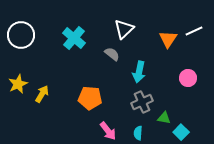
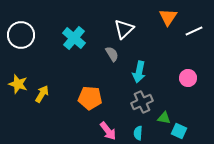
orange triangle: moved 22 px up
gray semicircle: rotated 21 degrees clockwise
yellow star: rotated 30 degrees counterclockwise
cyan square: moved 2 px left, 1 px up; rotated 21 degrees counterclockwise
